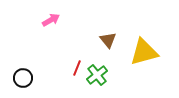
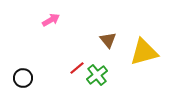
red line: rotated 28 degrees clockwise
